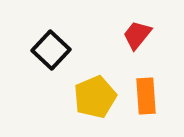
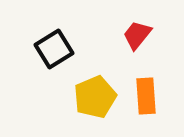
black square: moved 3 px right, 1 px up; rotated 15 degrees clockwise
